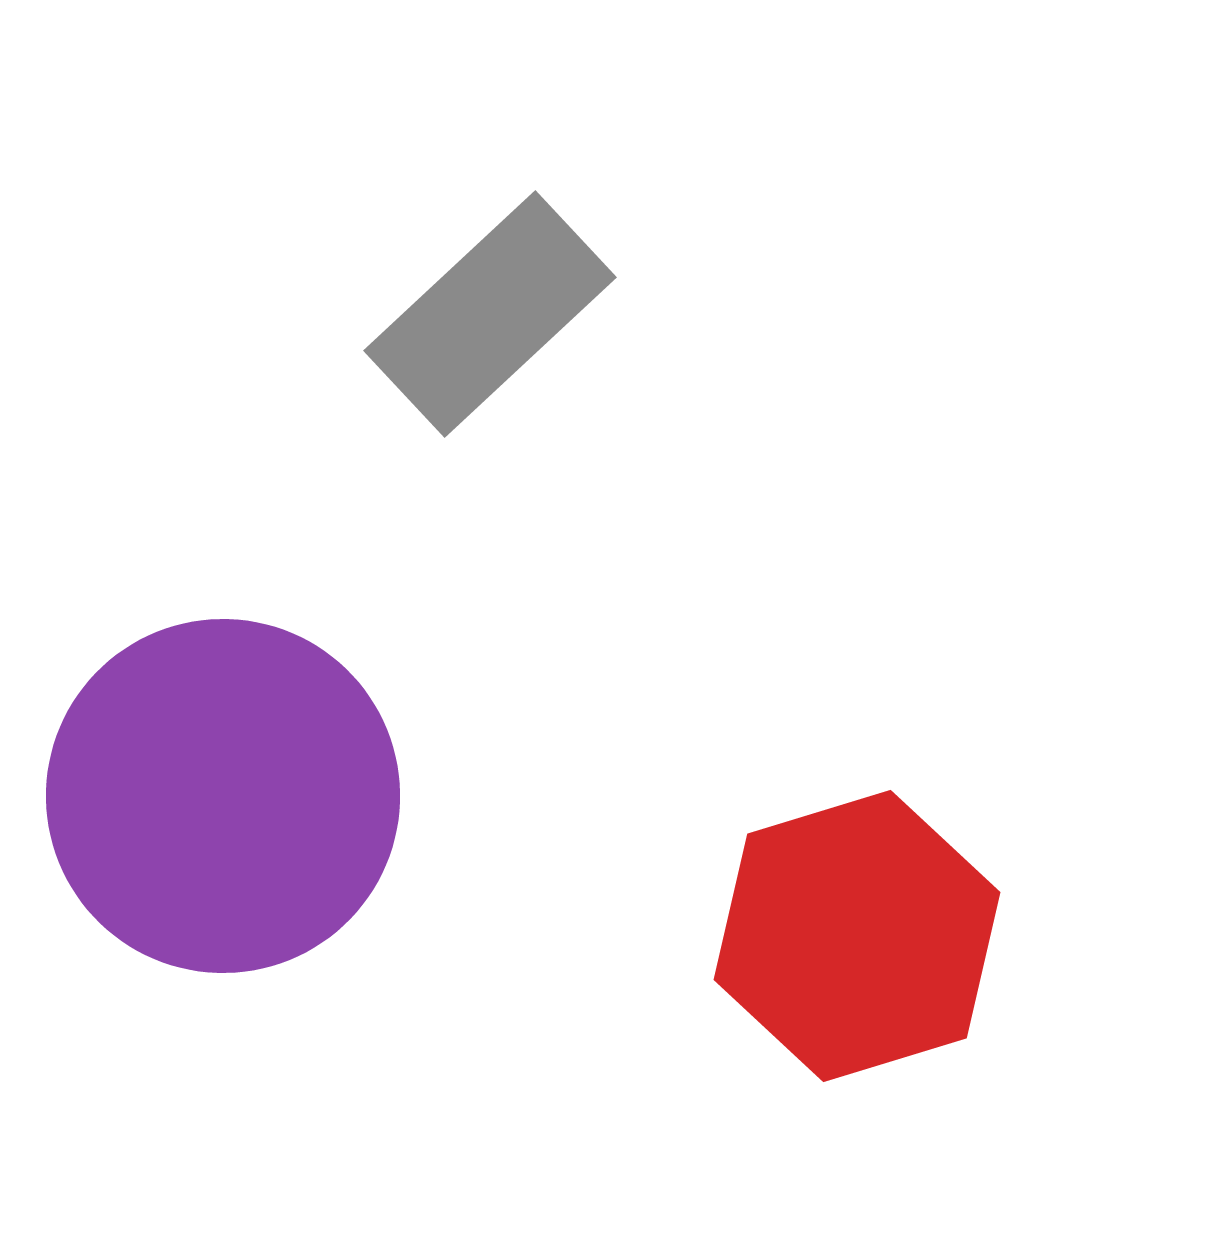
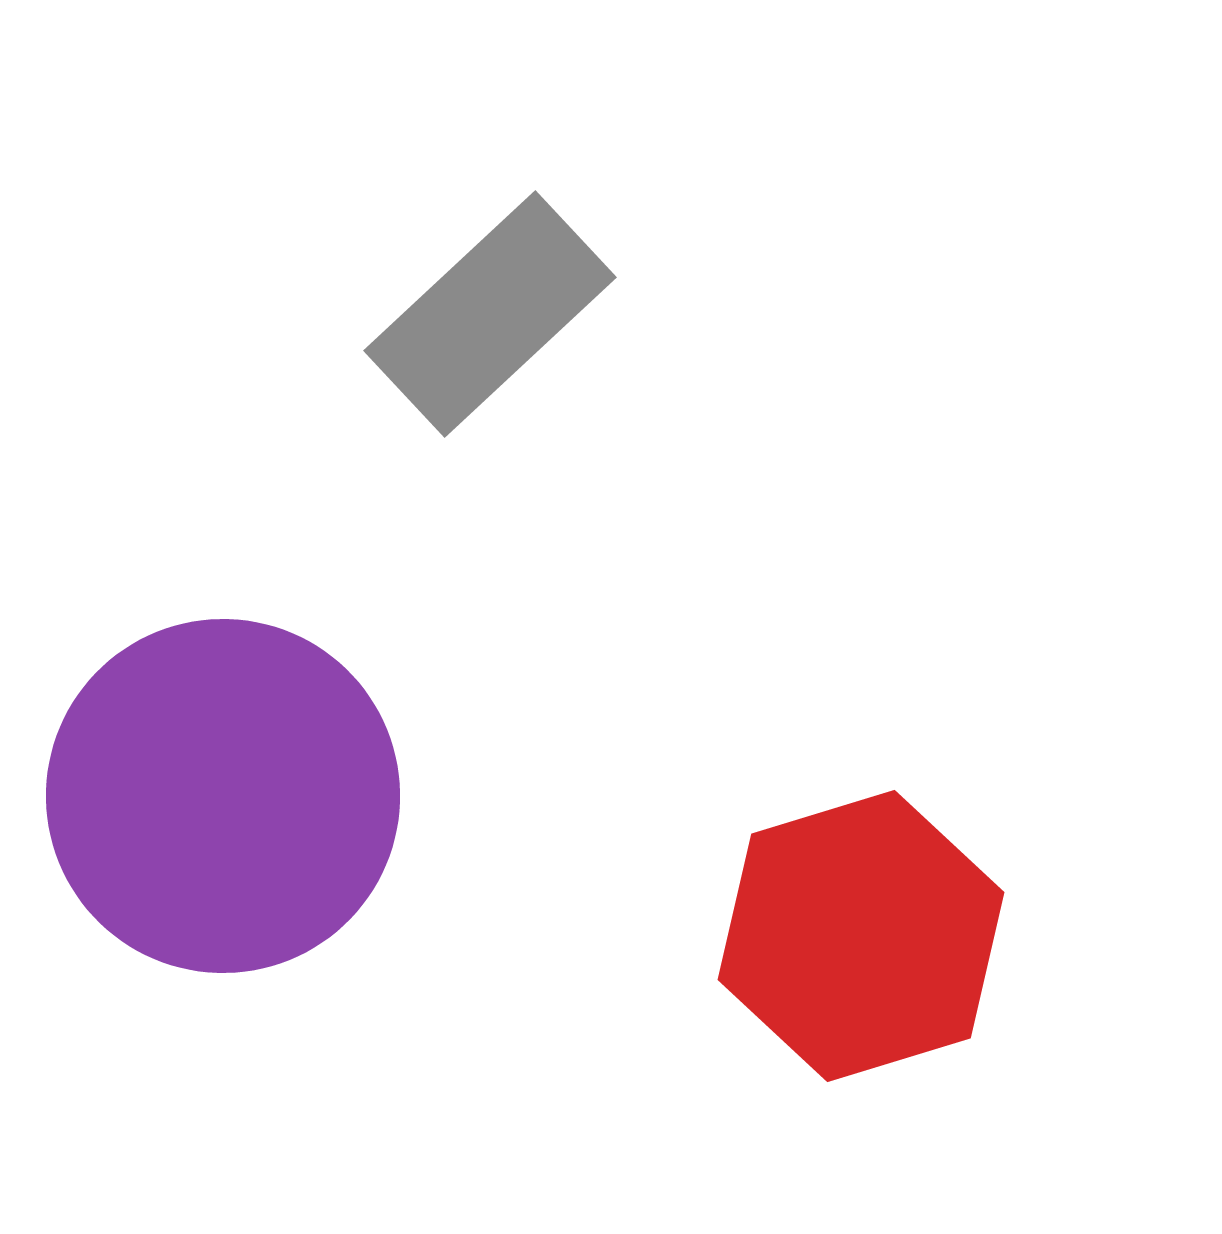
red hexagon: moved 4 px right
